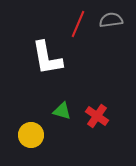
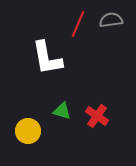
yellow circle: moved 3 px left, 4 px up
